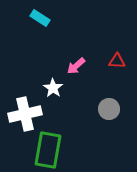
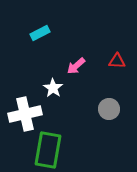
cyan rectangle: moved 15 px down; rotated 60 degrees counterclockwise
